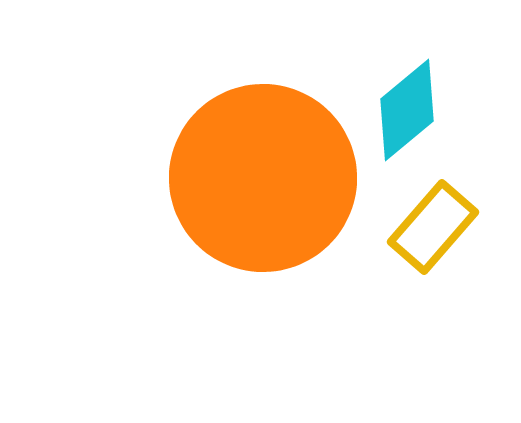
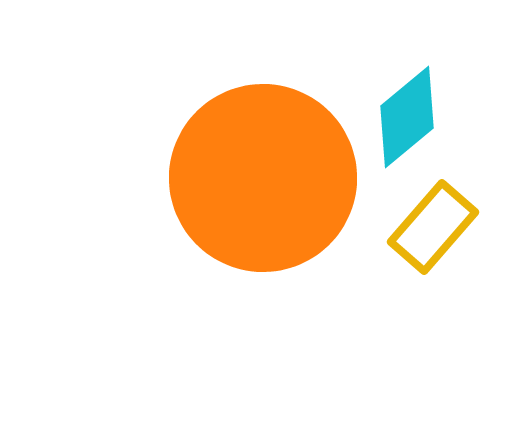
cyan diamond: moved 7 px down
